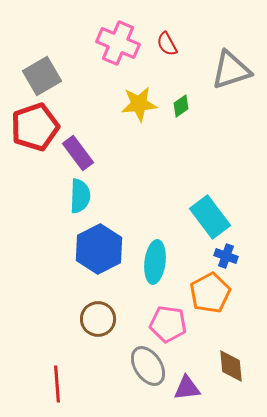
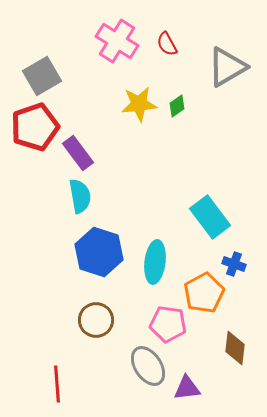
pink cross: moved 1 px left, 2 px up; rotated 9 degrees clockwise
gray triangle: moved 4 px left, 3 px up; rotated 12 degrees counterclockwise
green diamond: moved 4 px left
cyan semicircle: rotated 12 degrees counterclockwise
blue hexagon: moved 3 px down; rotated 15 degrees counterclockwise
blue cross: moved 8 px right, 8 px down
orange pentagon: moved 6 px left
brown circle: moved 2 px left, 1 px down
brown diamond: moved 4 px right, 18 px up; rotated 12 degrees clockwise
